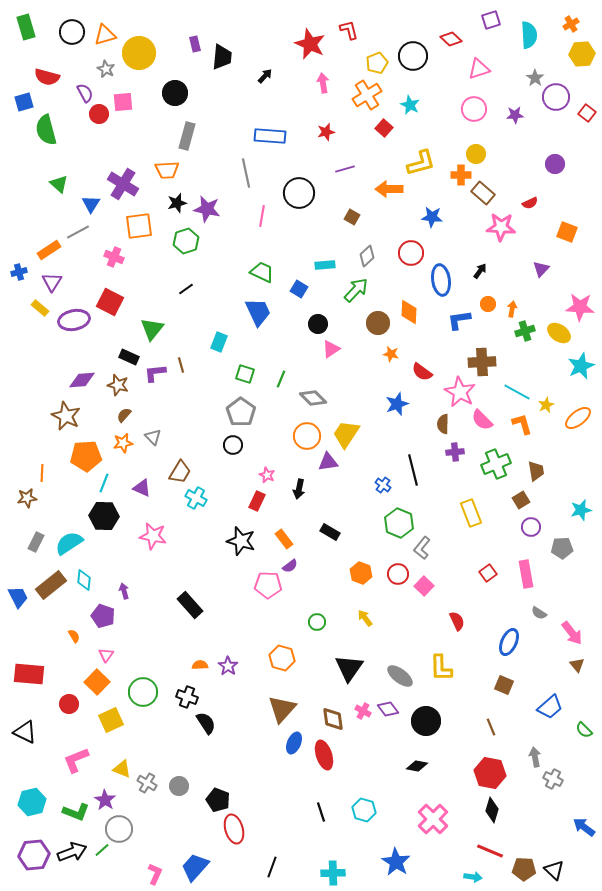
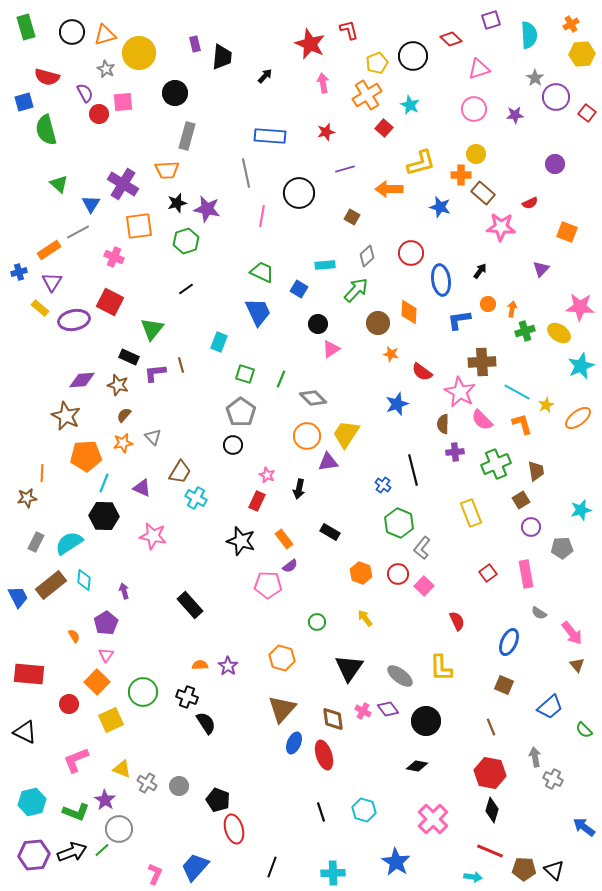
blue star at (432, 217): moved 8 px right, 10 px up; rotated 10 degrees clockwise
purple pentagon at (103, 616): moved 3 px right, 7 px down; rotated 20 degrees clockwise
